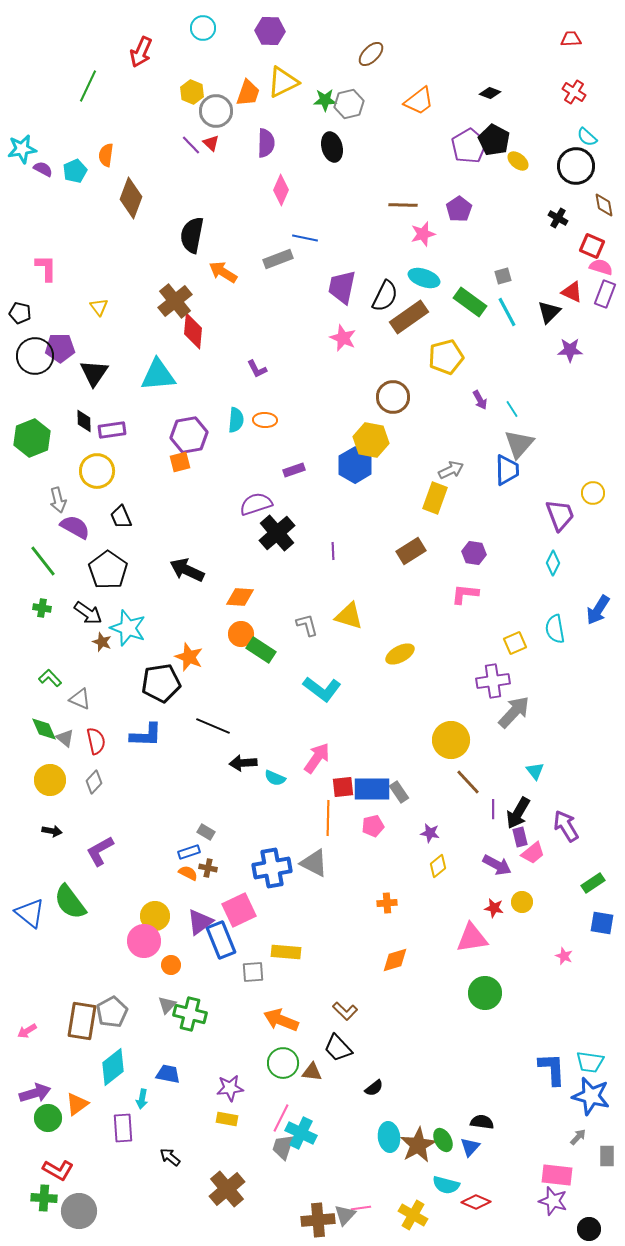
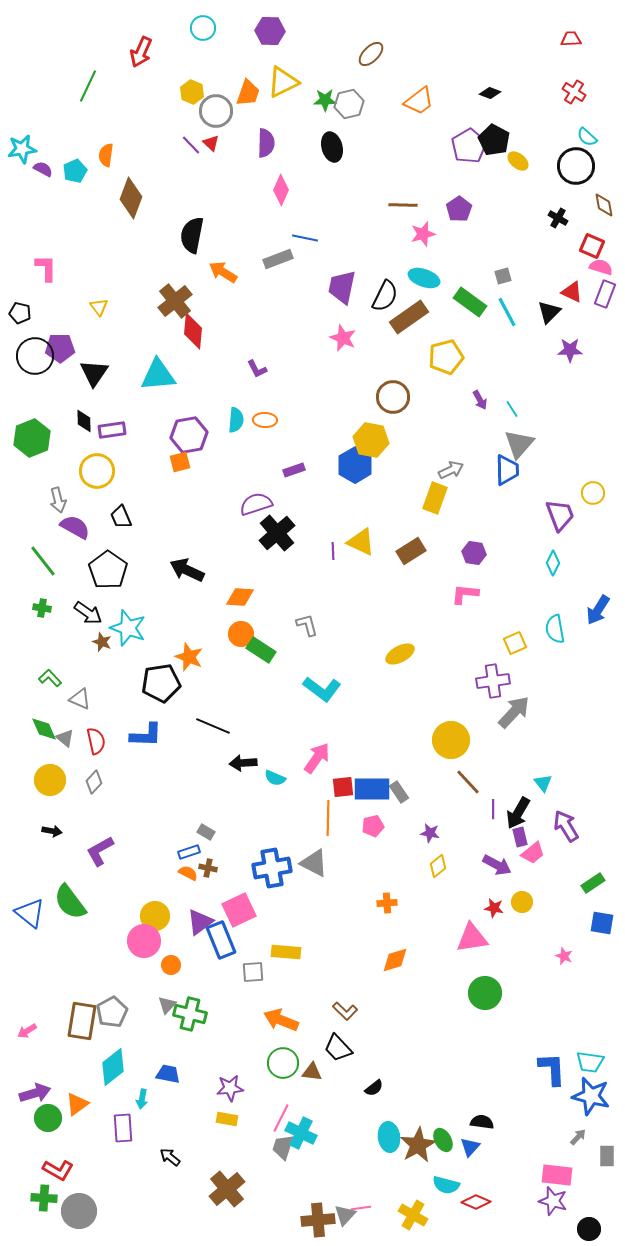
yellow triangle at (349, 616): moved 12 px right, 74 px up; rotated 8 degrees clockwise
cyan triangle at (535, 771): moved 8 px right, 12 px down
